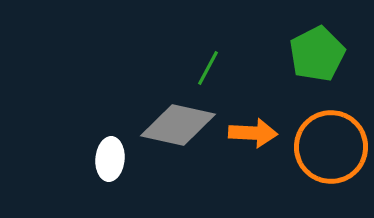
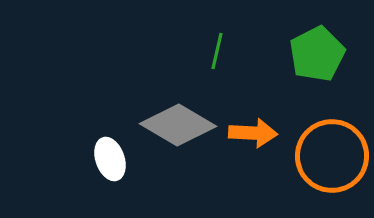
green line: moved 9 px right, 17 px up; rotated 15 degrees counterclockwise
gray diamond: rotated 18 degrees clockwise
orange circle: moved 1 px right, 9 px down
white ellipse: rotated 24 degrees counterclockwise
